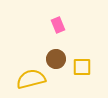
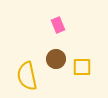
yellow semicircle: moved 4 px left, 3 px up; rotated 88 degrees counterclockwise
